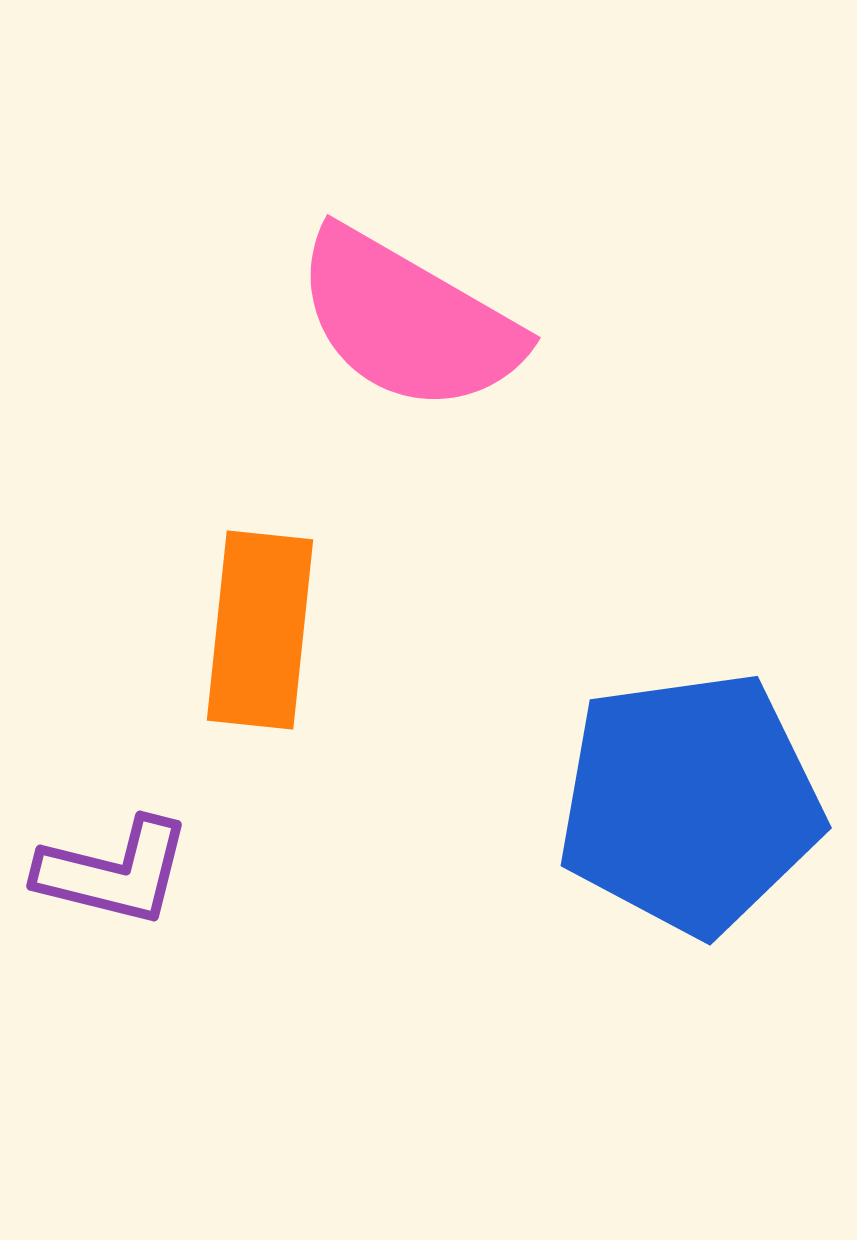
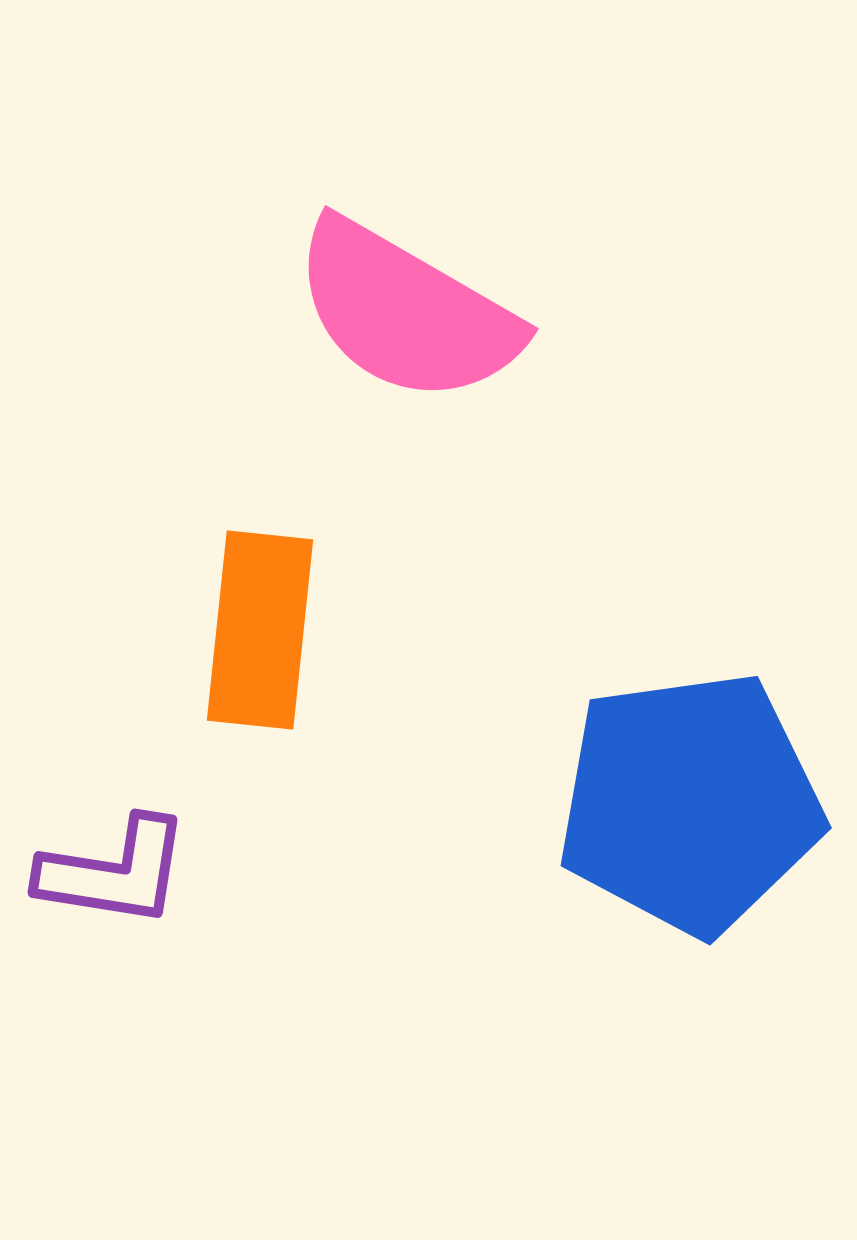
pink semicircle: moved 2 px left, 9 px up
purple L-shape: rotated 5 degrees counterclockwise
